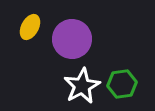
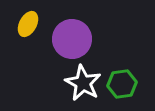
yellow ellipse: moved 2 px left, 3 px up
white star: moved 1 px right, 3 px up; rotated 15 degrees counterclockwise
